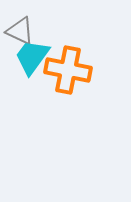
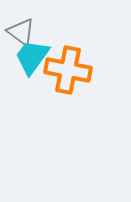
gray triangle: moved 1 px right, 1 px down; rotated 12 degrees clockwise
